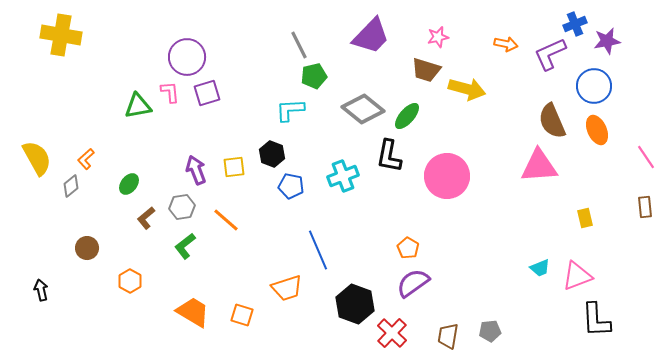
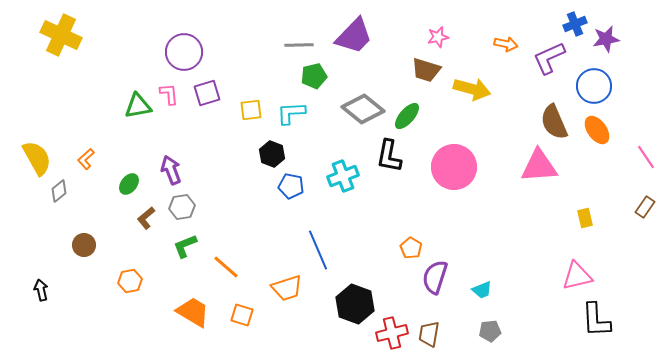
yellow cross at (61, 35): rotated 15 degrees clockwise
purple trapezoid at (371, 36): moved 17 px left
purple star at (607, 41): moved 1 px left, 2 px up
gray line at (299, 45): rotated 64 degrees counterclockwise
purple L-shape at (550, 54): moved 1 px left, 4 px down
purple circle at (187, 57): moved 3 px left, 5 px up
yellow arrow at (467, 89): moved 5 px right
pink L-shape at (170, 92): moved 1 px left, 2 px down
cyan L-shape at (290, 110): moved 1 px right, 3 px down
brown semicircle at (552, 121): moved 2 px right, 1 px down
orange ellipse at (597, 130): rotated 12 degrees counterclockwise
yellow square at (234, 167): moved 17 px right, 57 px up
purple arrow at (196, 170): moved 25 px left
pink circle at (447, 176): moved 7 px right, 9 px up
gray diamond at (71, 186): moved 12 px left, 5 px down
brown rectangle at (645, 207): rotated 40 degrees clockwise
orange line at (226, 220): moved 47 px down
green L-shape at (185, 246): rotated 16 degrees clockwise
brown circle at (87, 248): moved 3 px left, 3 px up
orange pentagon at (408, 248): moved 3 px right
cyan trapezoid at (540, 268): moved 58 px left, 22 px down
pink triangle at (577, 276): rotated 8 degrees clockwise
orange hexagon at (130, 281): rotated 20 degrees clockwise
purple semicircle at (413, 283): moved 22 px right, 6 px up; rotated 36 degrees counterclockwise
red cross at (392, 333): rotated 32 degrees clockwise
brown trapezoid at (448, 336): moved 19 px left, 2 px up
